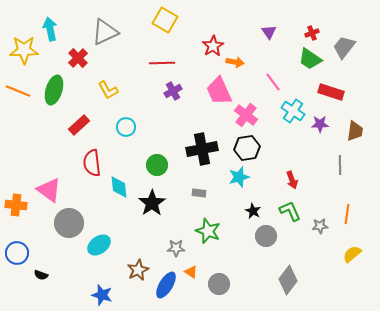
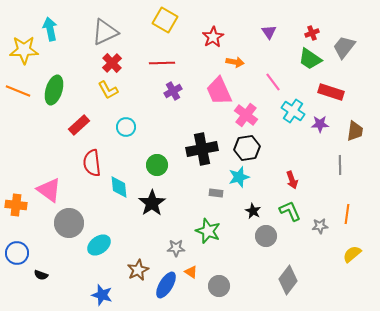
red star at (213, 46): moved 9 px up
red cross at (78, 58): moved 34 px right, 5 px down
gray rectangle at (199, 193): moved 17 px right
gray circle at (219, 284): moved 2 px down
